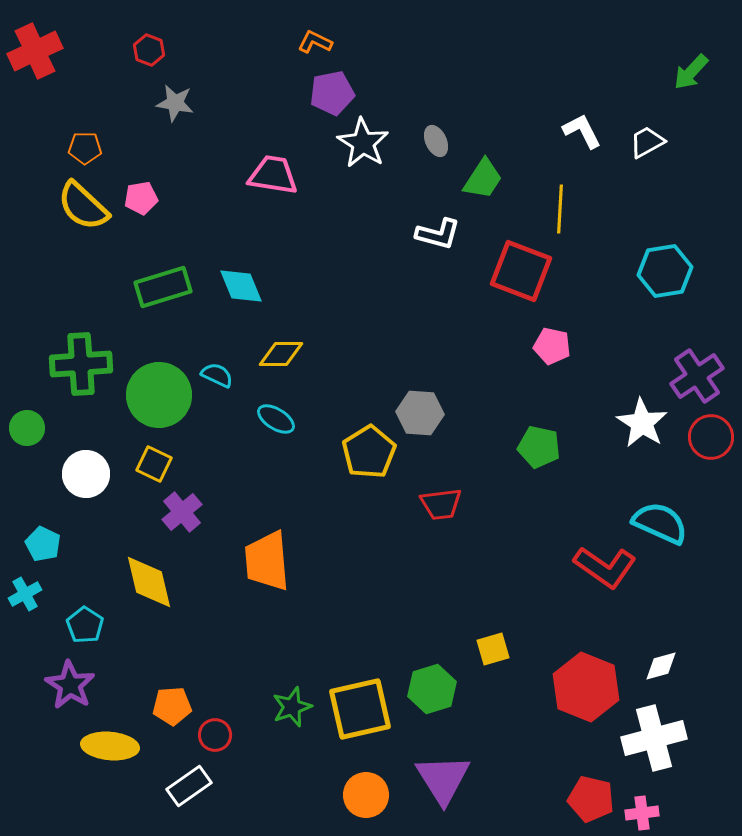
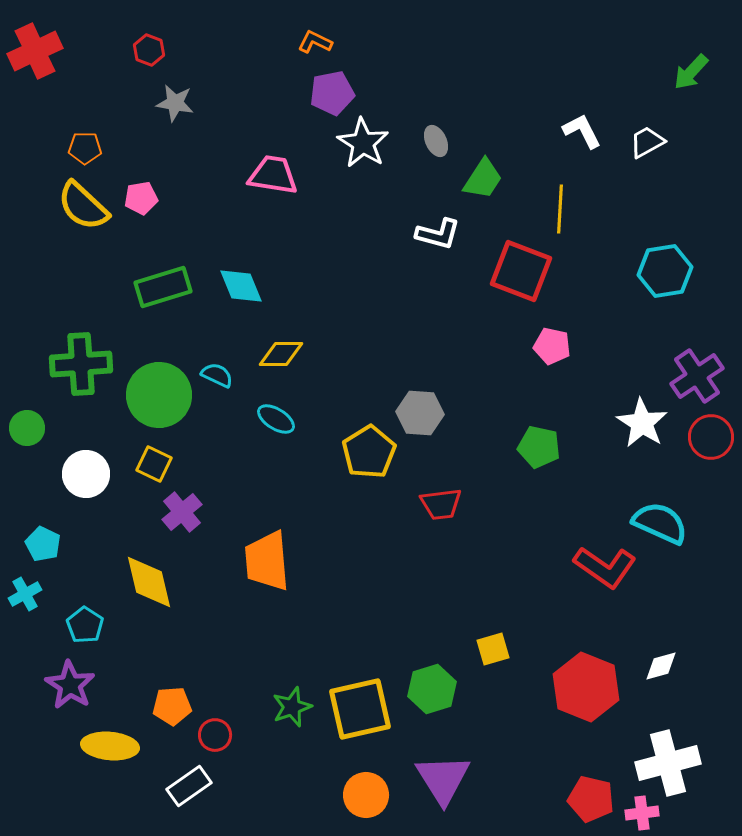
white cross at (654, 738): moved 14 px right, 25 px down
